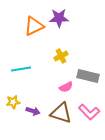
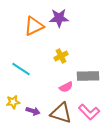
cyan line: rotated 42 degrees clockwise
gray rectangle: rotated 15 degrees counterclockwise
